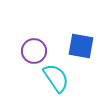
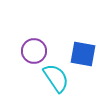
blue square: moved 2 px right, 8 px down
